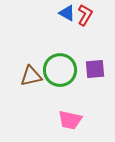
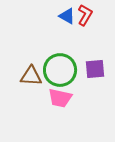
blue triangle: moved 3 px down
brown triangle: rotated 15 degrees clockwise
pink trapezoid: moved 10 px left, 22 px up
